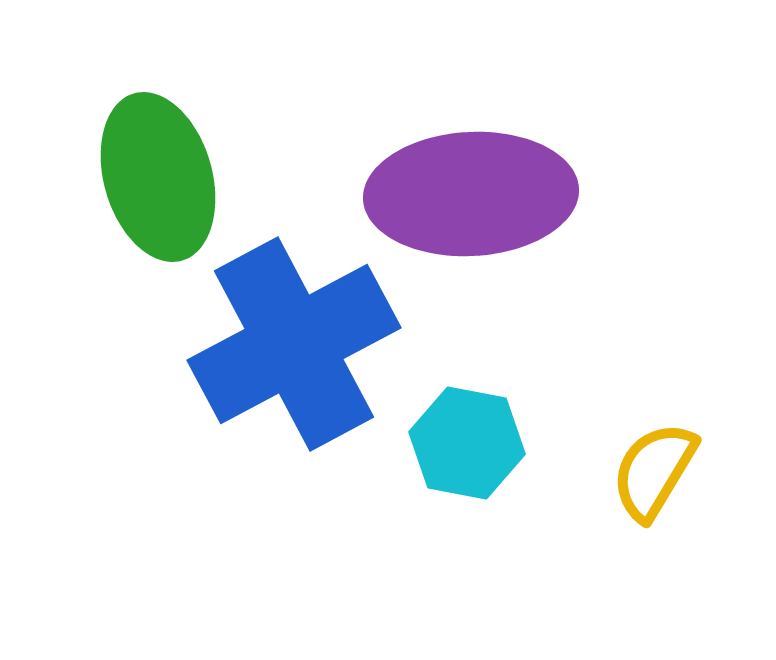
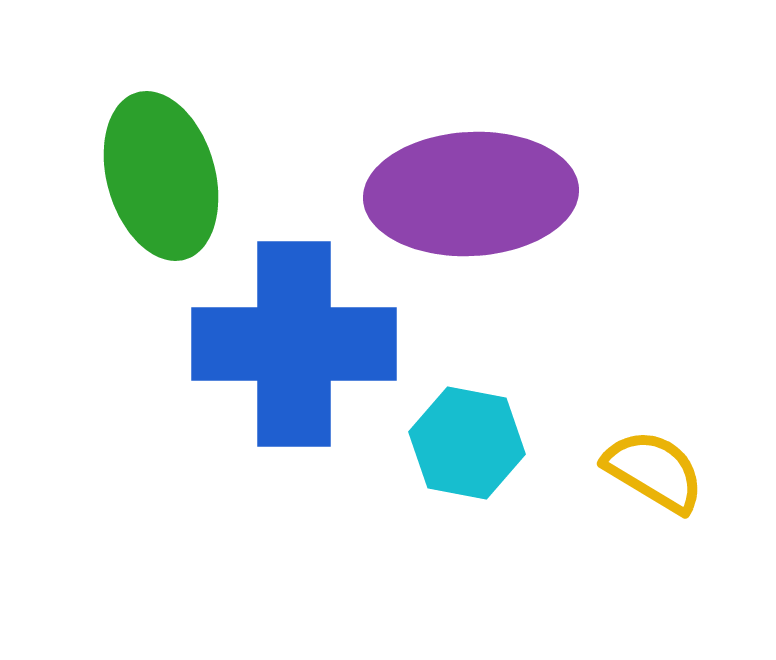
green ellipse: moved 3 px right, 1 px up
blue cross: rotated 28 degrees clockwise
yellow semicircle: rotated 90 degrees clockwise
